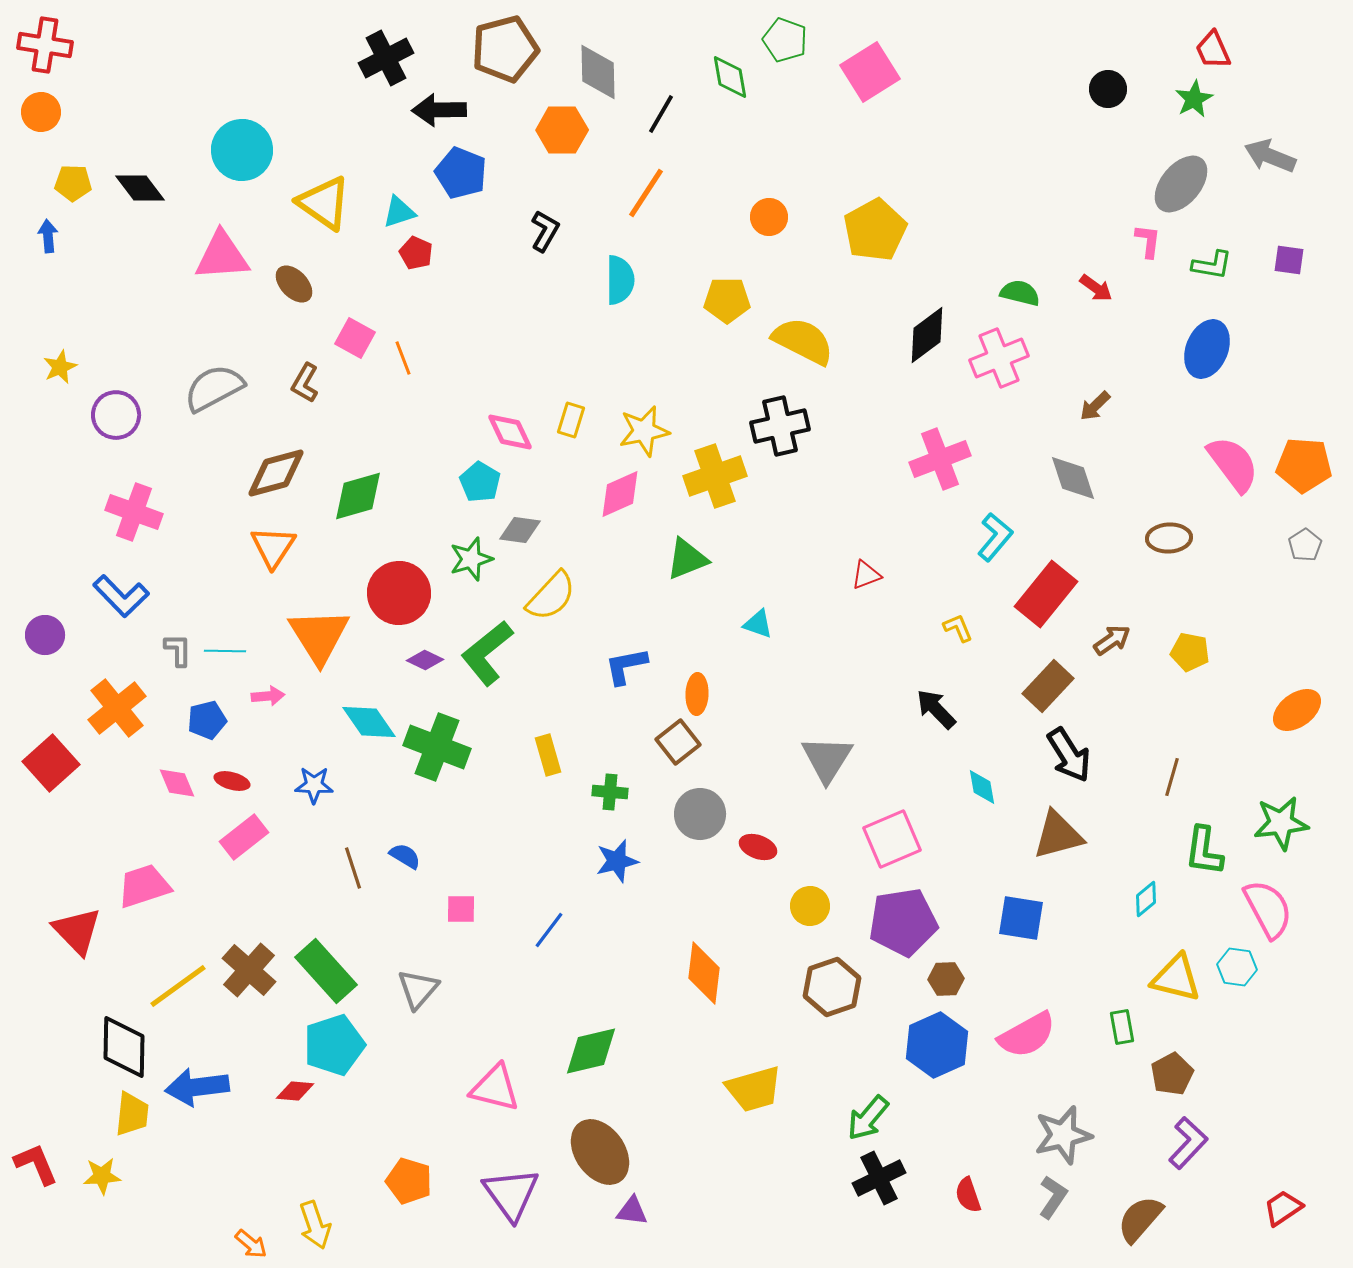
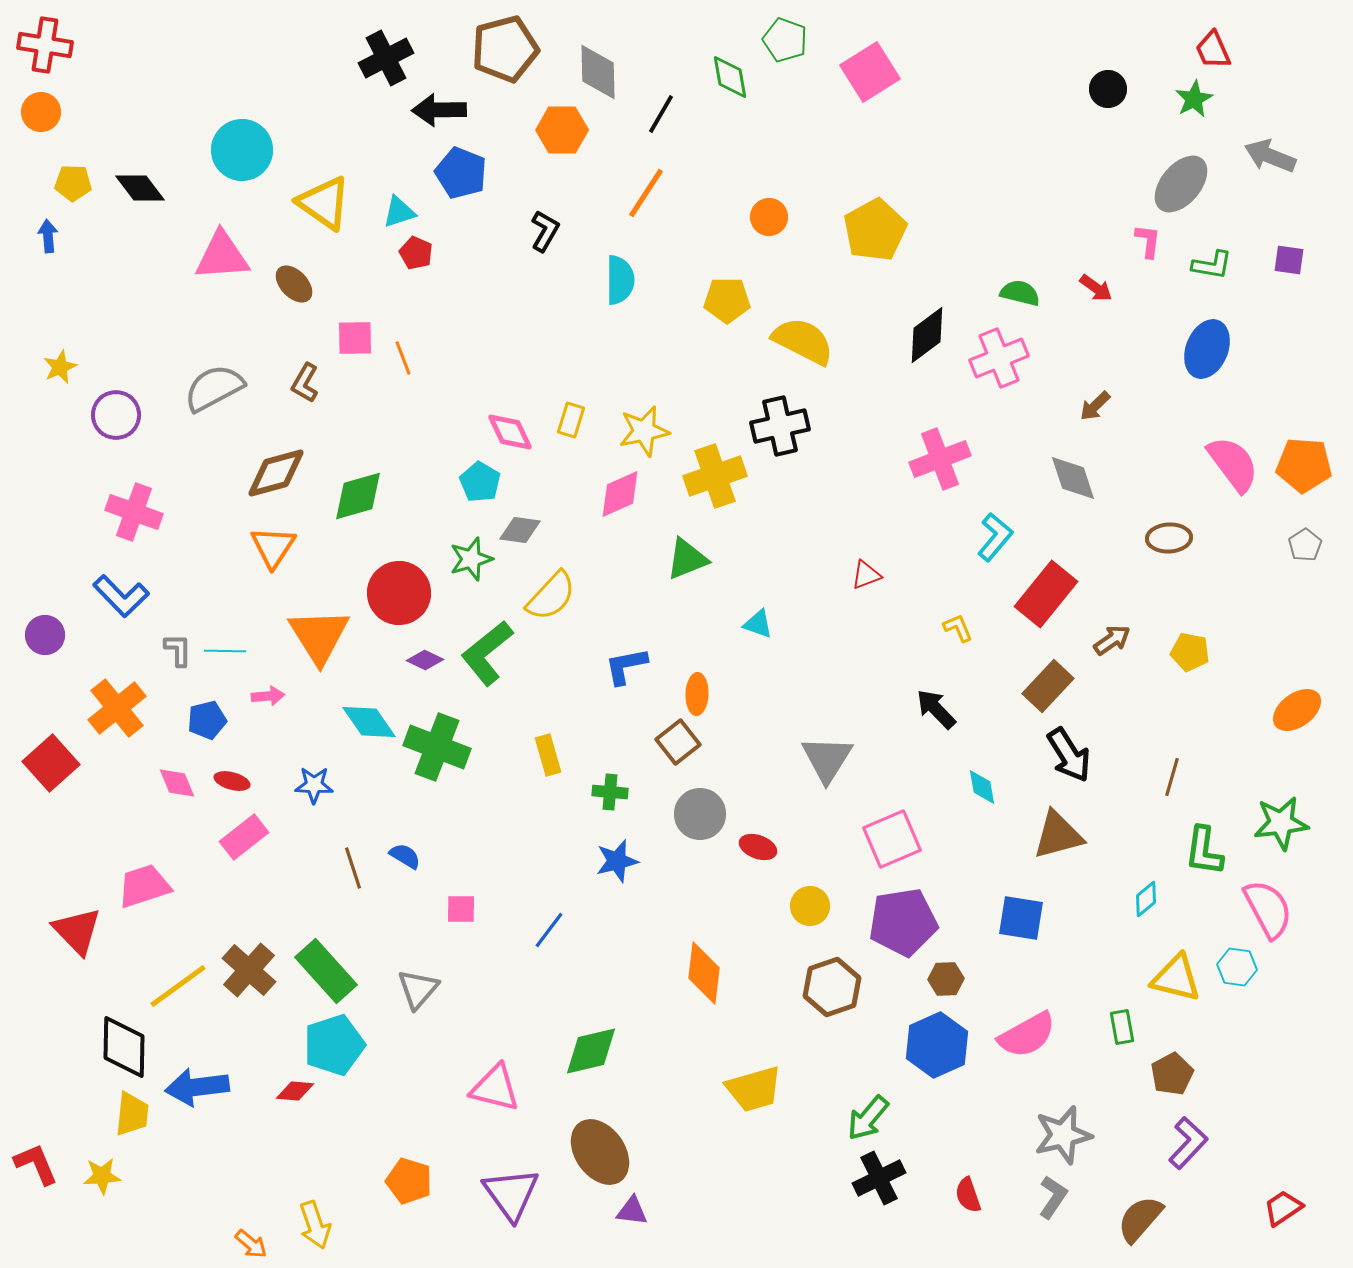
pink square at (355, 338): rotated 30 degrees counterclockwise
